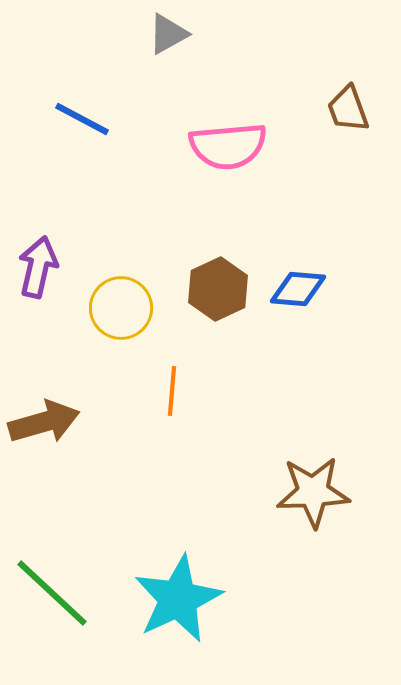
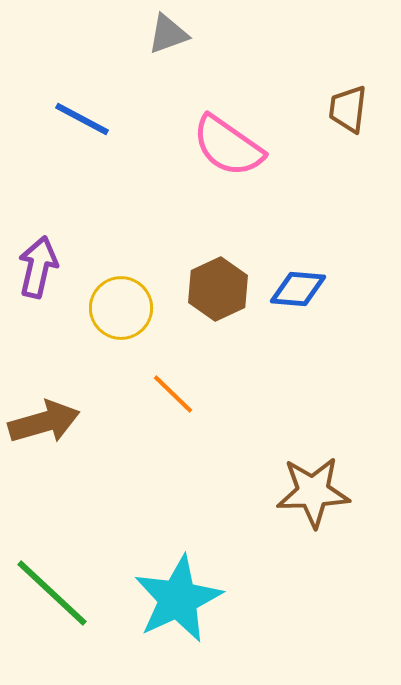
gray triangle: rotated 9 degrees clockwise
brown trapezoid: rotated 27 degrees clockwise
pink semicircle: rotated 40 degrees clockwise
orange line: moved 1 px right, 3 px down; rotated 51 degrees counterclockwise
